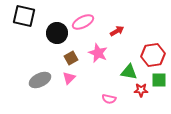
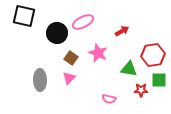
red arrow: moved 5 px right
brown square: rotated 24 degrees counterclockwise
green triangle: moved 3 px up
gray ellipse: rotated 65 degrees counterclockwise
